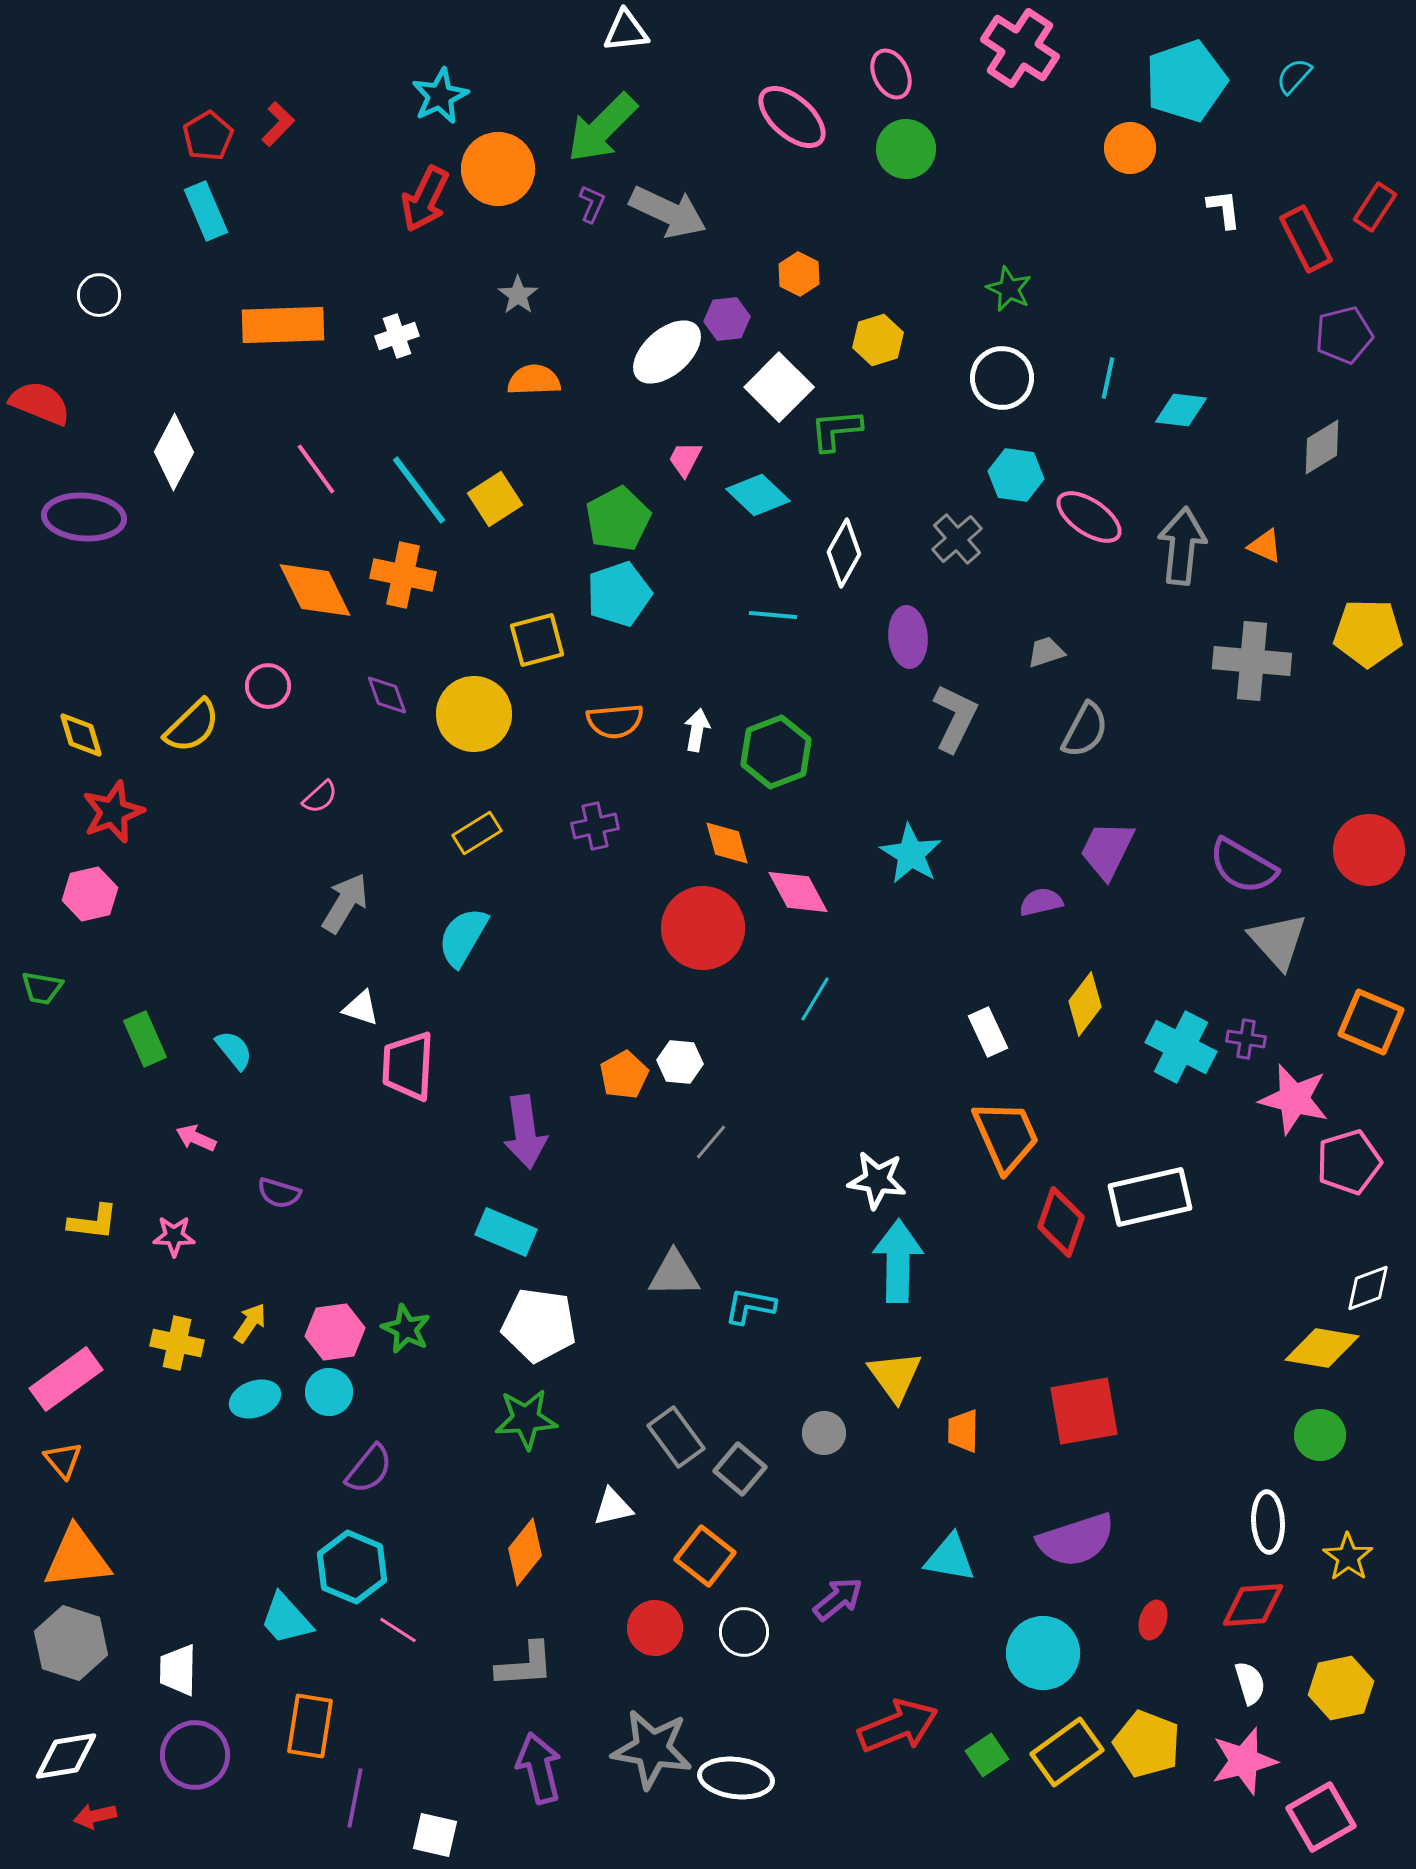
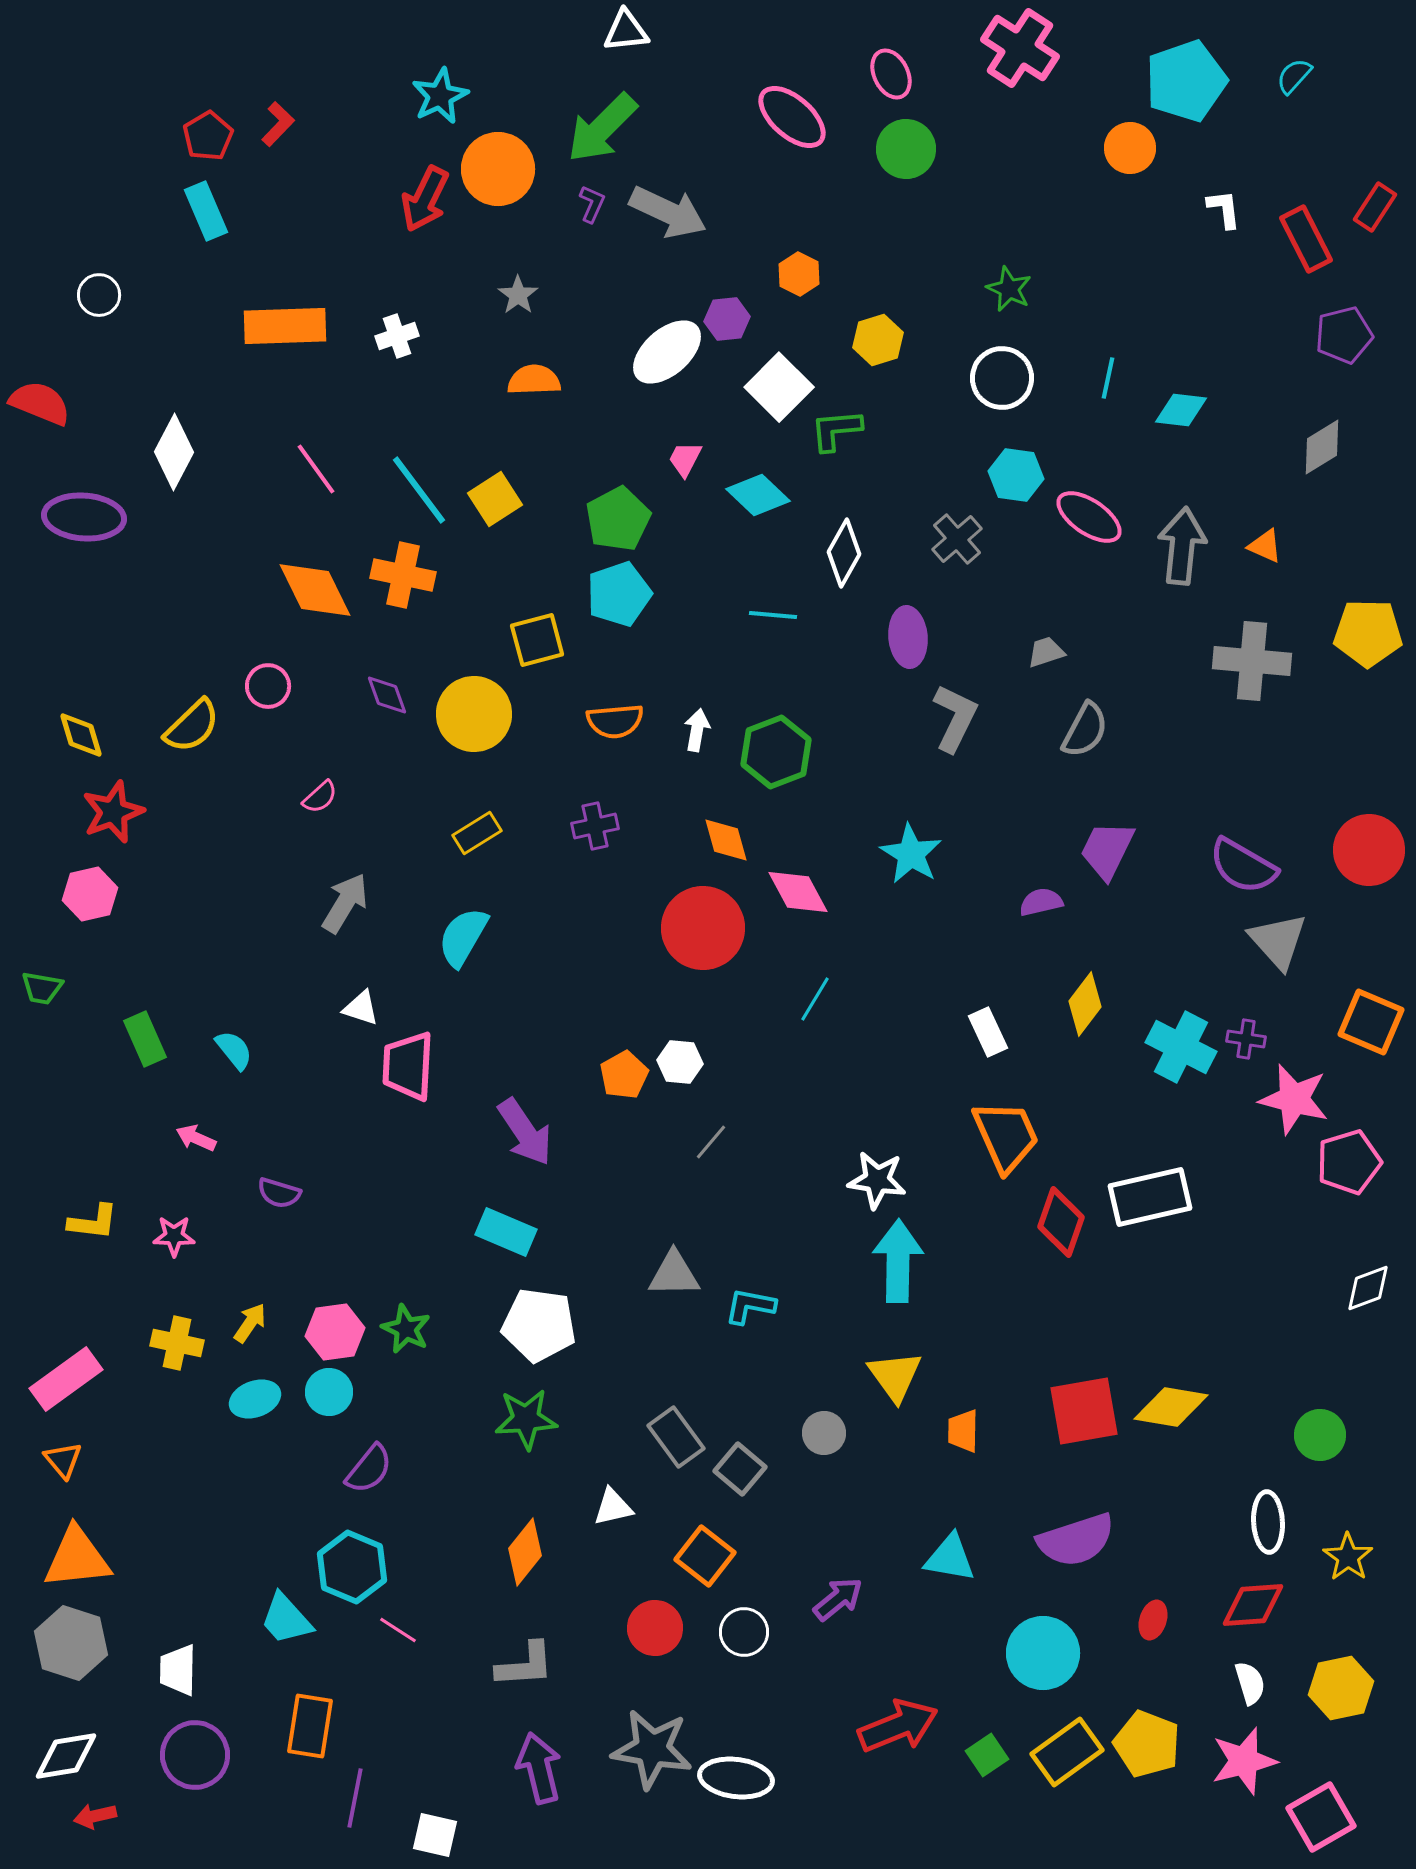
orange rectangle at (283, 325): moved 2 px right, 1 px down
orange diamond at (727, 843): moved 1 px left, 3 px up
purple arrow at (525, 1132): rotated 26 degrees counterclockwise
yellow diamond at (1322, 1348): moved 151 px left, 59 px down
